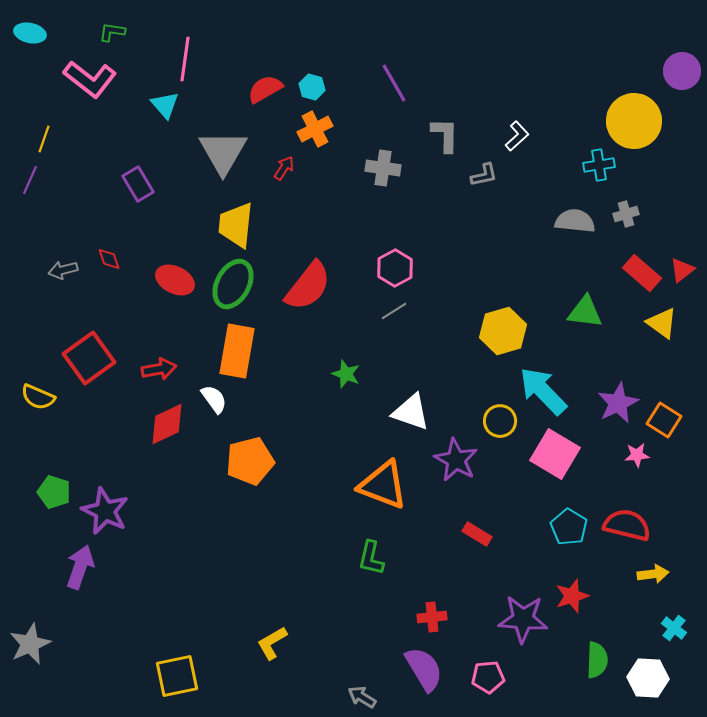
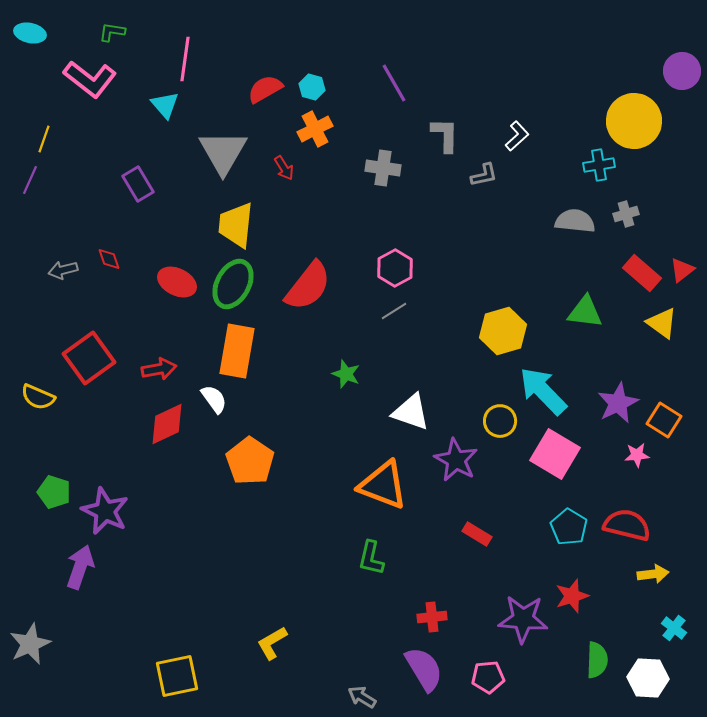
red arrow at (284, 168): rotated 115 degrees clockwise
red ellipse at (175, 280): moved 2 px right, 2 px down
orange pentagon at (250, 461): rotated 24 degrees counterclockwise
